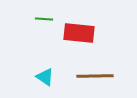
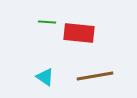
green line: moved 3 px right, 3 px down
brown line: rotated 9 degrees counterclockwise
